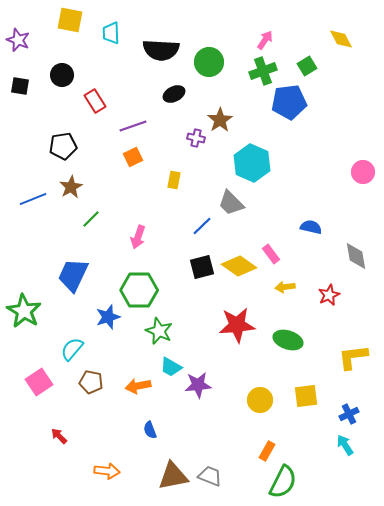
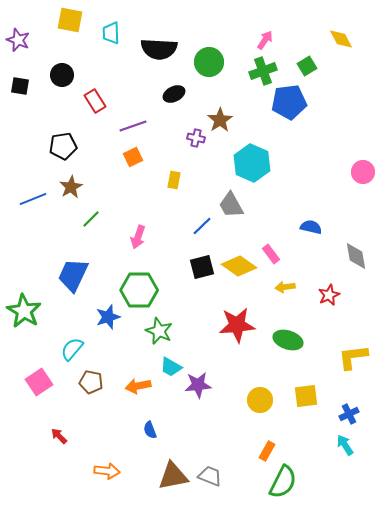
black semicircle at (161, 50): moved 2 px left, 1 px up
gray trapezoid at (231, 203): moved 2 px down; rotated 16 degrees clockwise
